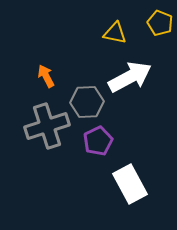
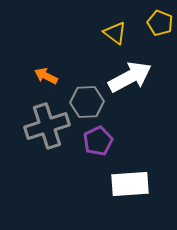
yellow triangle: rotated 25 degrees clockwise
orange arrow: rotated 35 degrees counterclockwise
white rectangle: rotated 66 degrees counterclockwise
